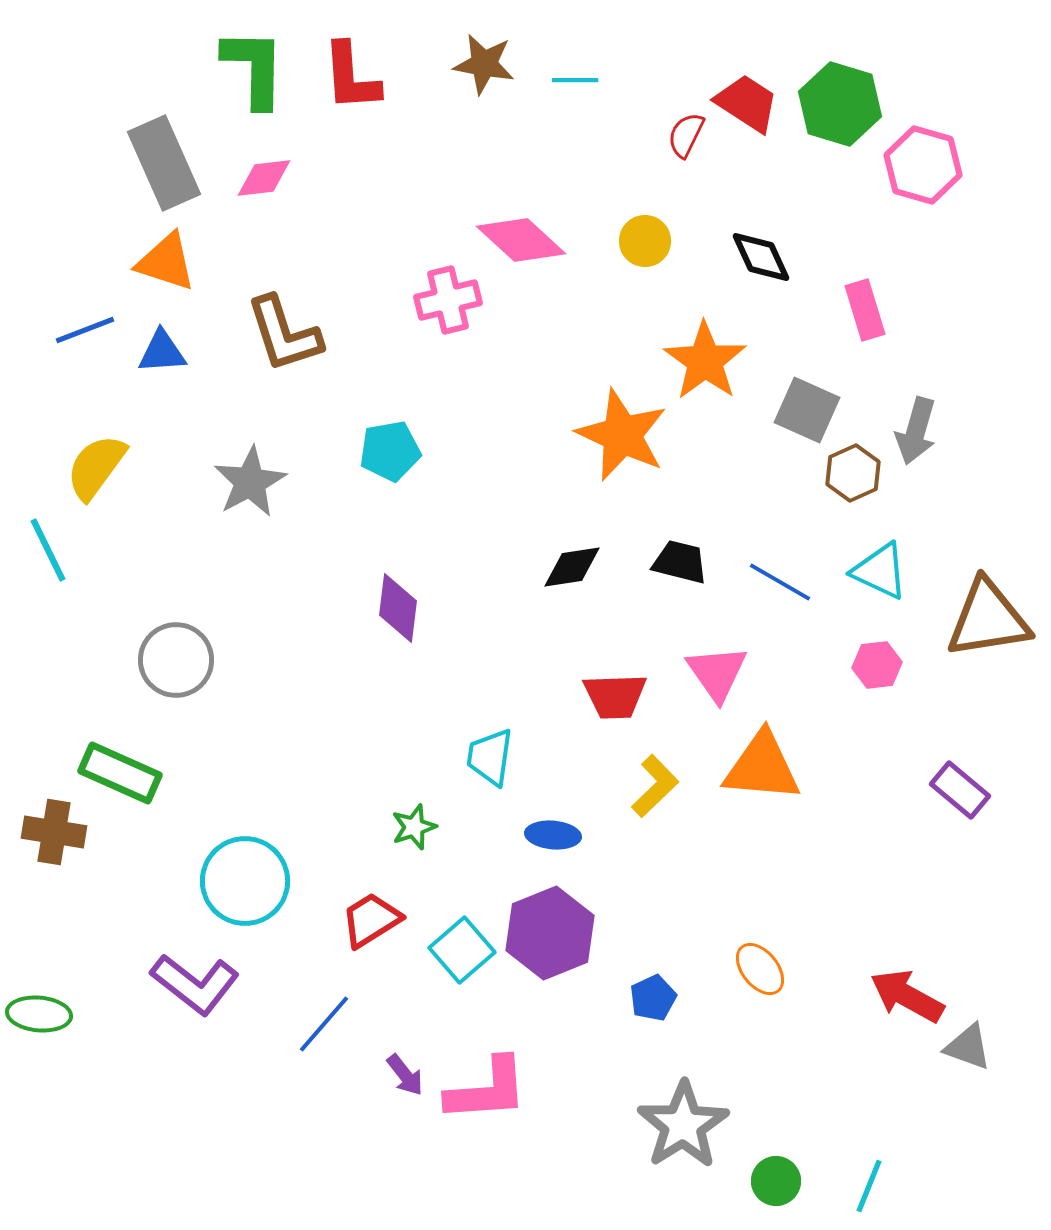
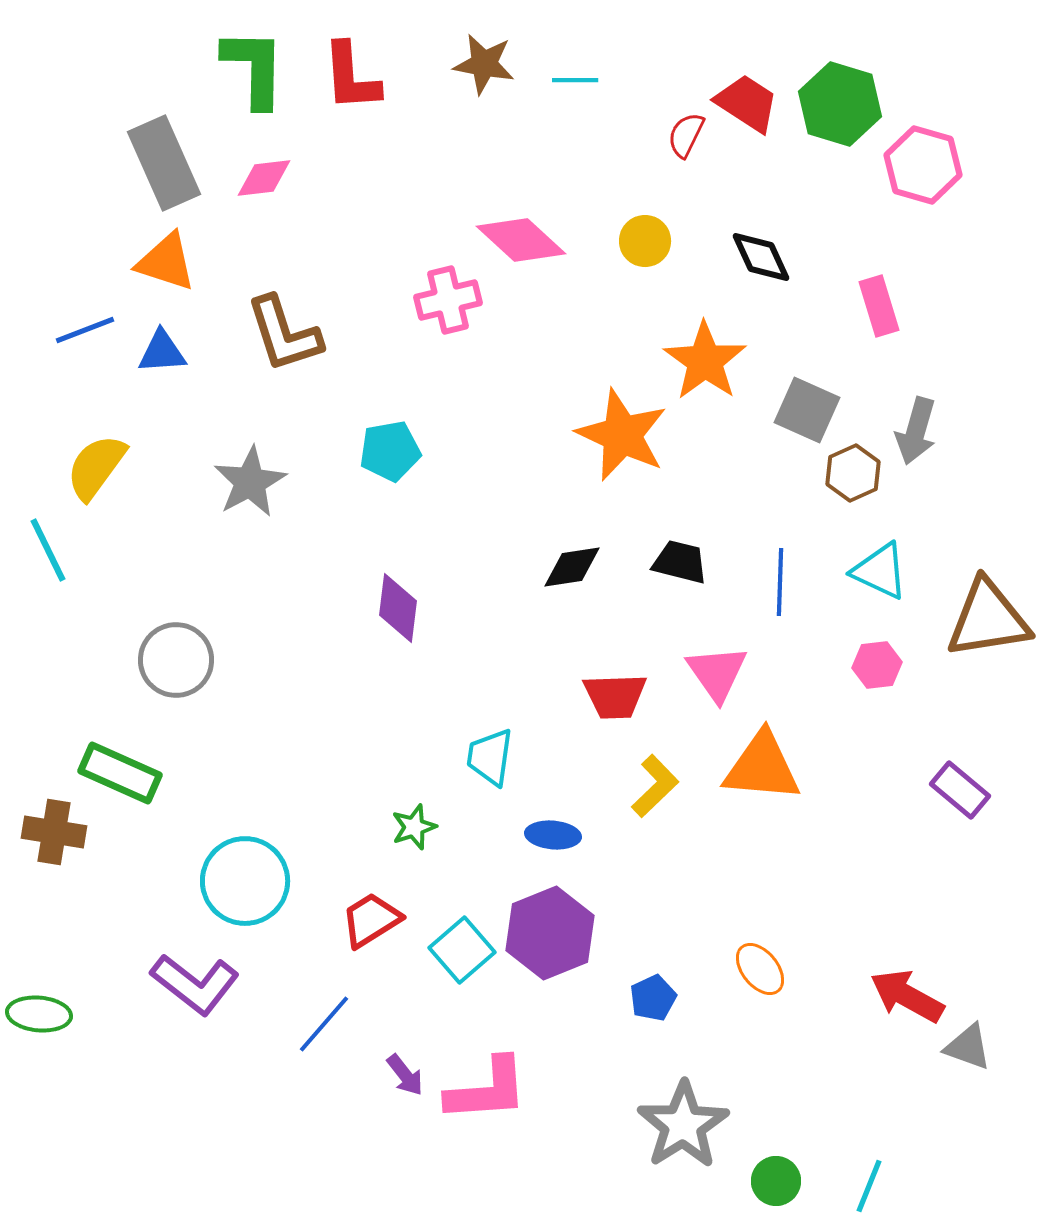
pink rectangle at (865, 310): moved 14 px right, 4 px up
blue line at (780, 582): rotated 62 degrees clockwise
